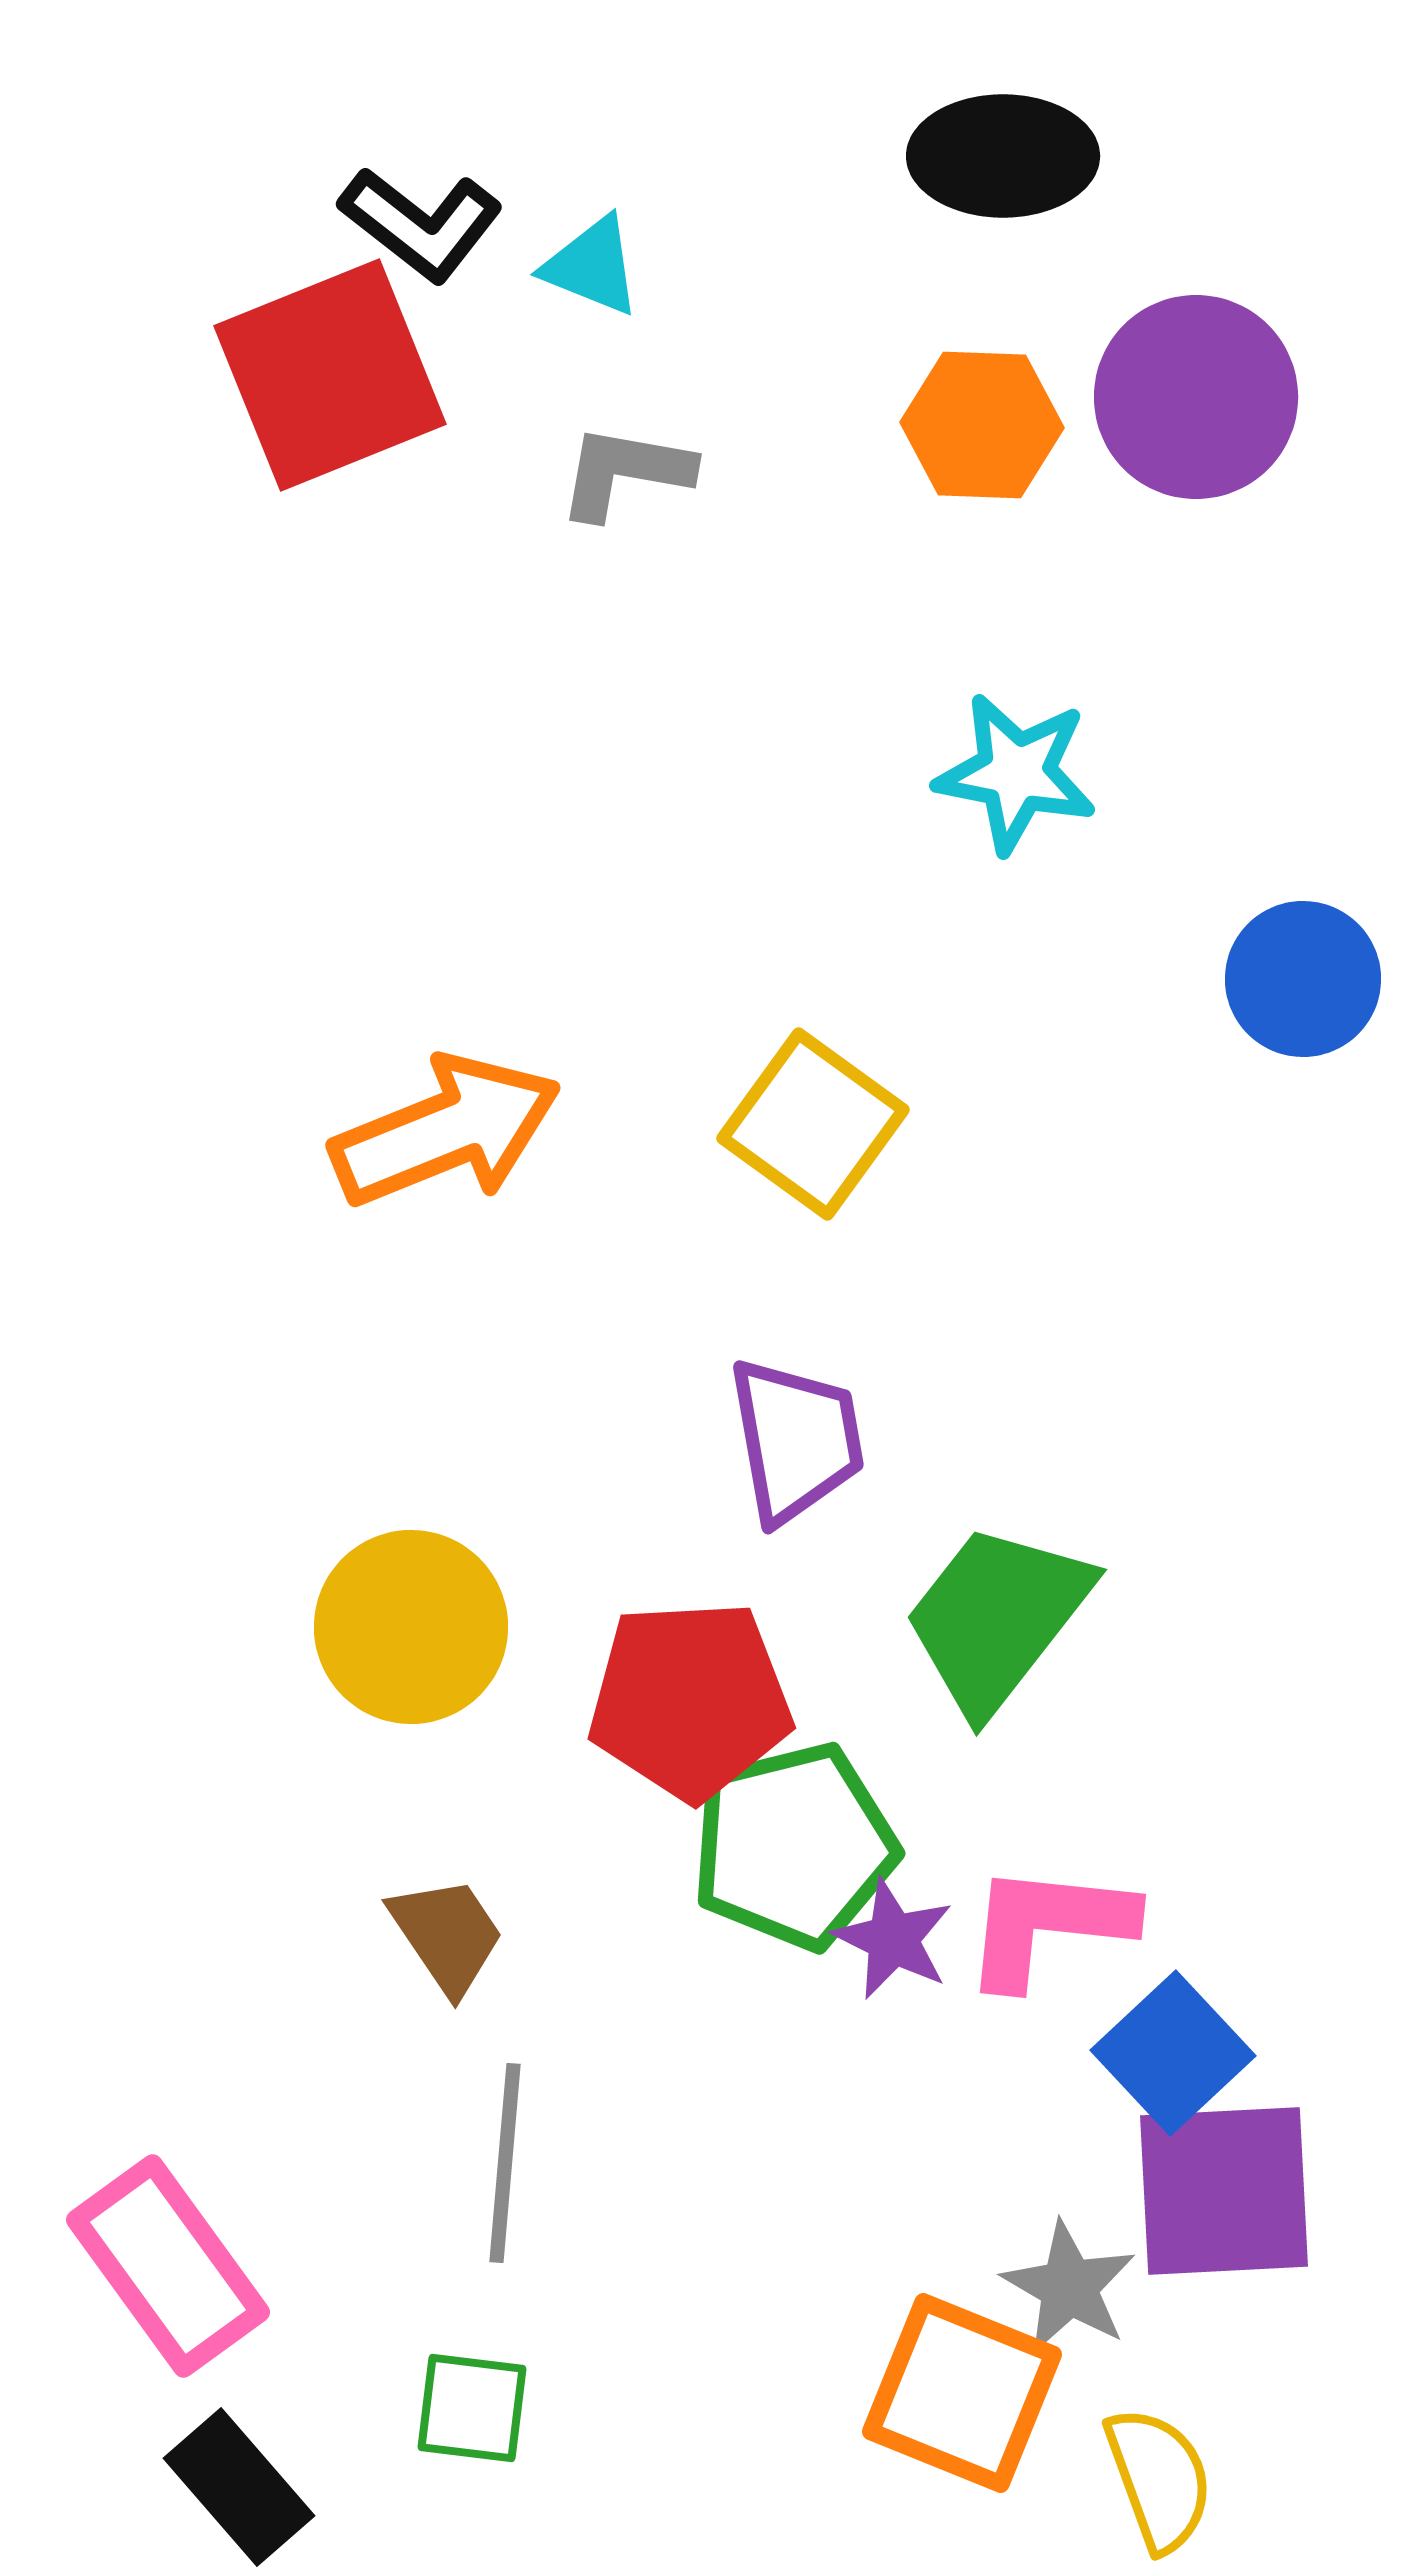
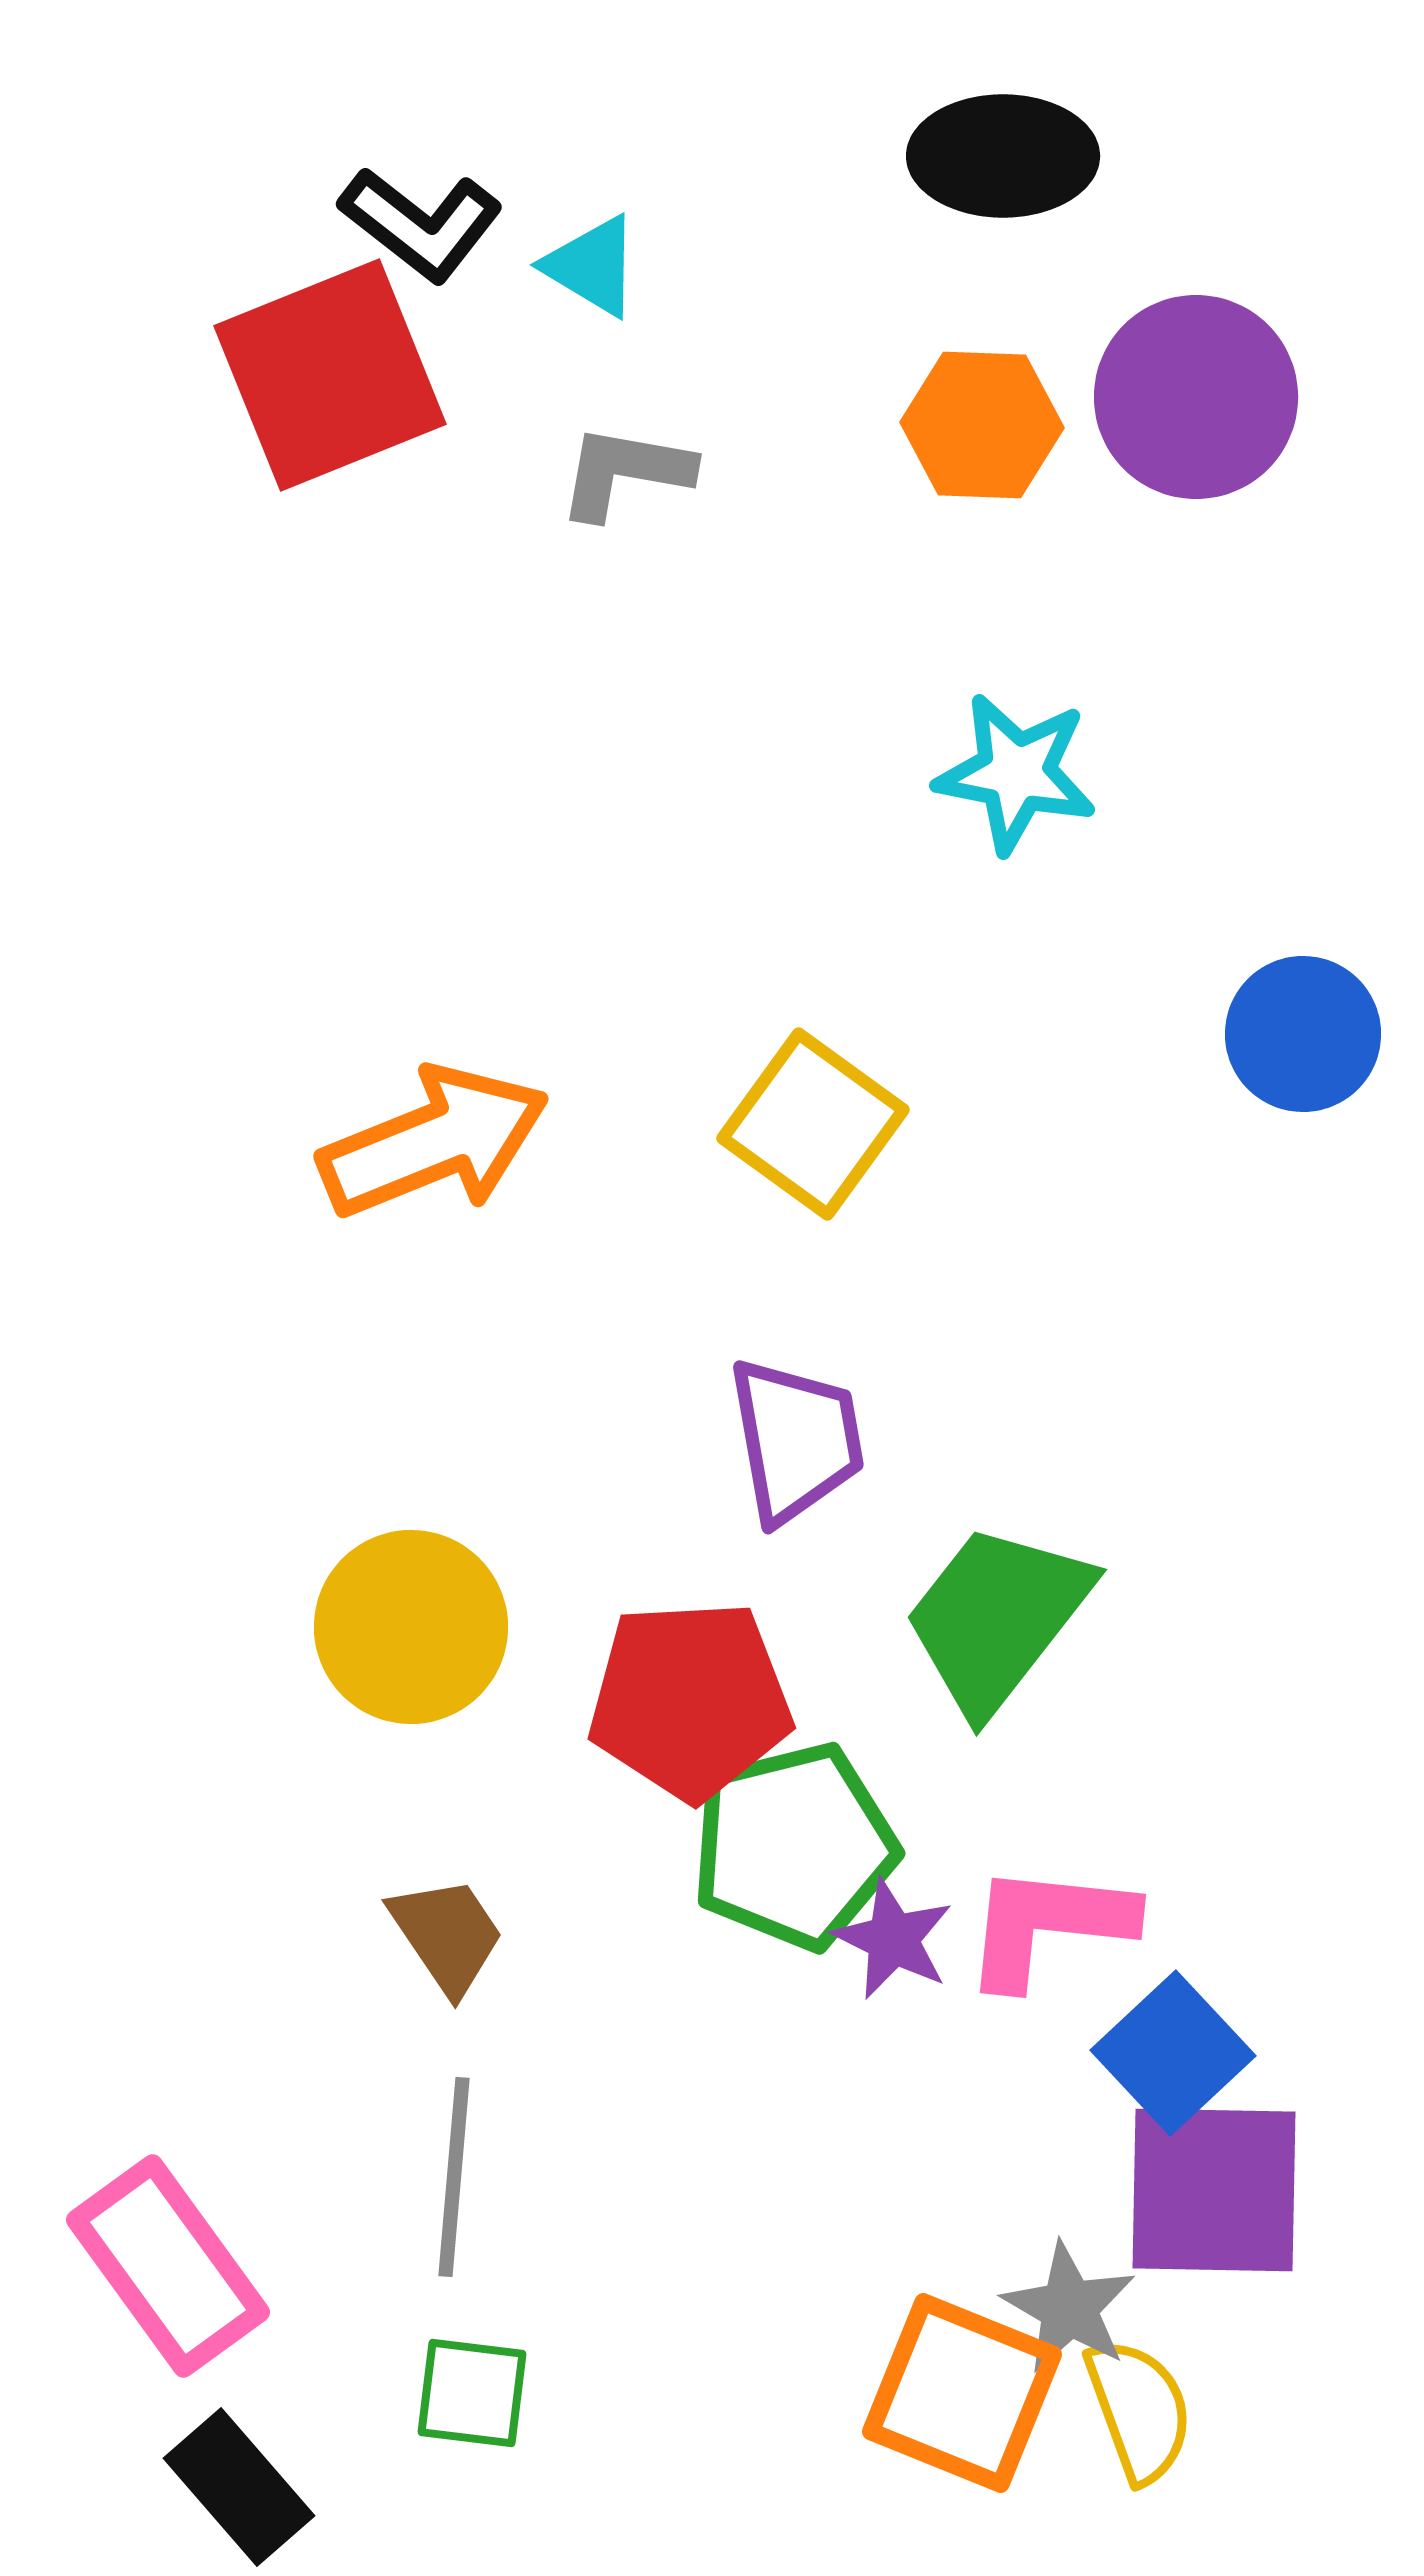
cyan triangle: rotated 9 degrees clockwise
blue circle: moved 55 px down
orange arrow: moved 12 px left, 11 px down
gray line: moved 51 px left, 14 px down
purple square: moved 10 px left, 1 px up; rotated 4 degrees clockwise
gray star: moved 21 px down
green square: moved 15 px up
yellow semicircle: moved 20 px left, 69 px up
